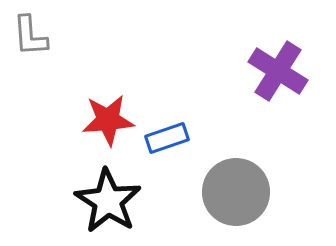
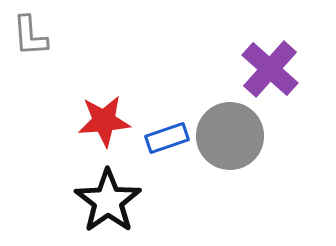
purple cross: moved 8 px left, 2 px up; rotated 10 degrees clockwise
red star: moved 4 px left, 1 px down
gray circle: moved 6 px left, 56 px up
black star: rotated 4 degrees clockwise
